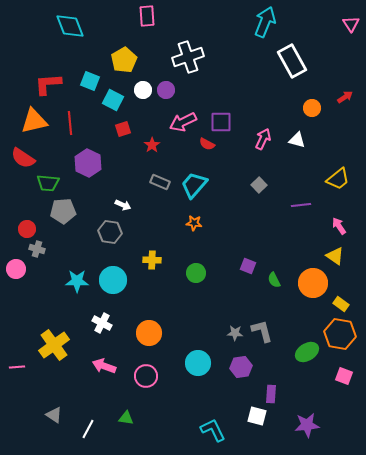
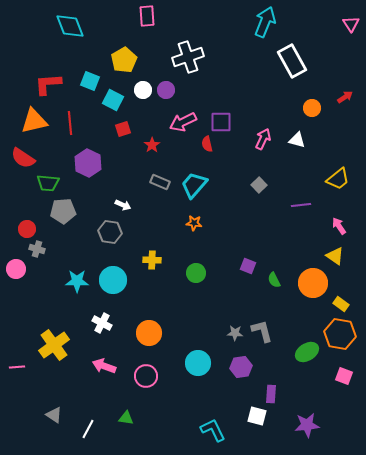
red semicircle at (207, 144): rotated 49 degrees clockwise
